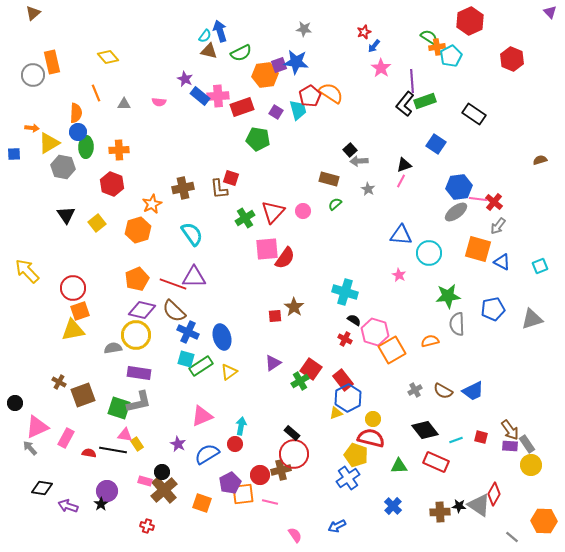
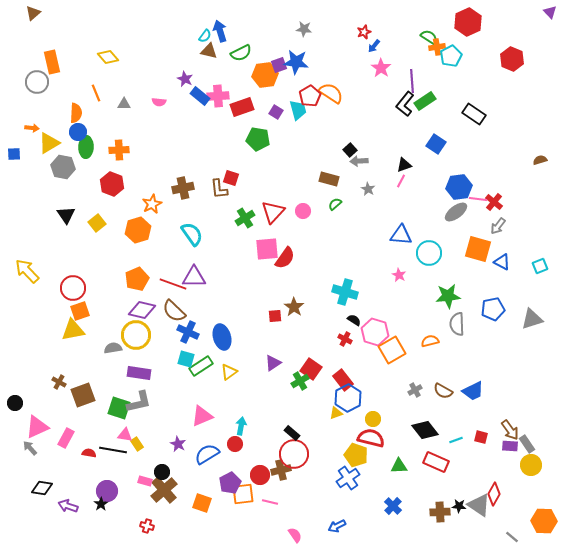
red hexagon at (470, 21): moved 2 px left, 1 px down
gray circle at (33, 75): moved 4 px right, 7 px down
green rectangle at (425, 101): rotated 15 degrees counterclockwise
